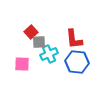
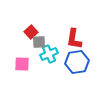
red L-shape: rotated 15 degrees clockwise
blue hexagon: rotated 15 degrees counterclockwise
